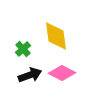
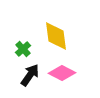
black arrow: rotated 35 degrees counterclockwise
